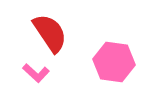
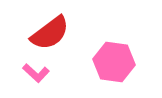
red semicircle: rotated 87 degrees clockwise
